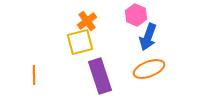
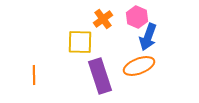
pink hexagon: moved 1 px right, 2 px down
orange cross: moved 16 px right, 2 px up
yellow square: rotated 16 degrees clockwise
orange ellipse: moved 10 px left, 3 px up
